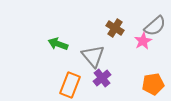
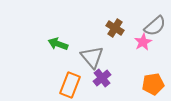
pink star: moved 1 px down
gray triangle: moved 1 px left, 1 px down
